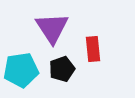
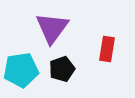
purple triangle: rotated 9 degrees clockwise
red rectangle: moved 14 px right; rotated 15 degrees clockwise
